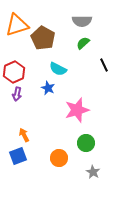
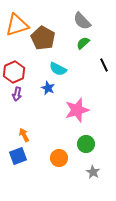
gray semicircle: rotated 48 degrees clockwise
green circle: moved 1 px down
